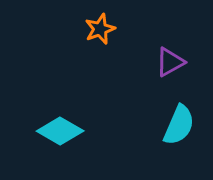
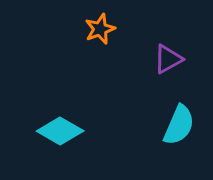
purple triangle: moved 2 px left, 3 px up
